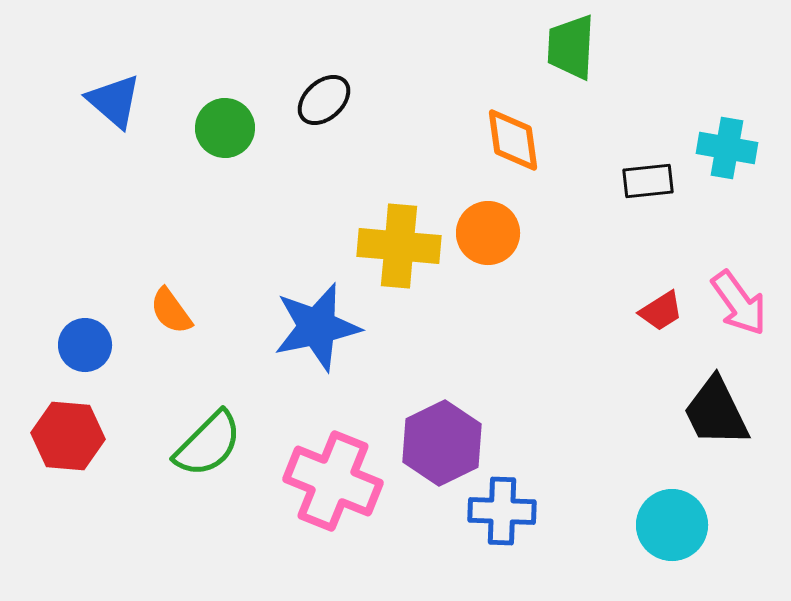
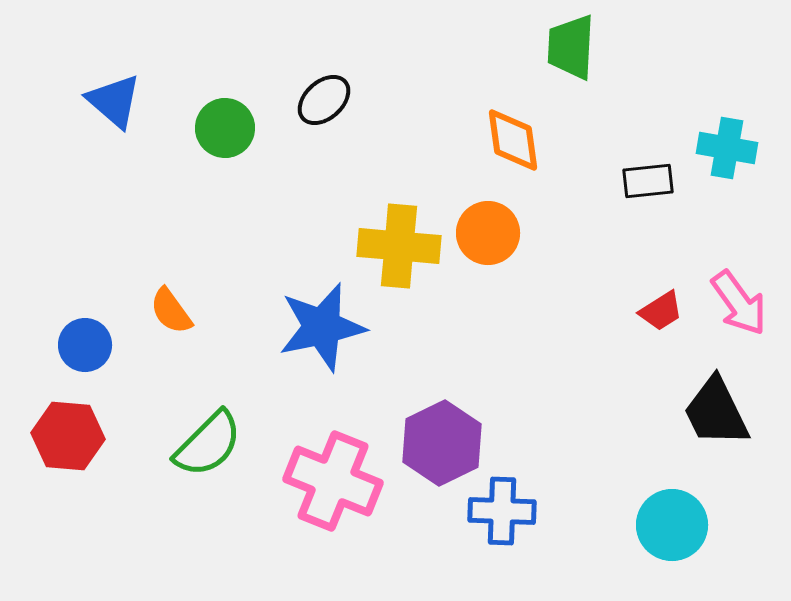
blue star: moved 5 px right
